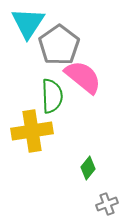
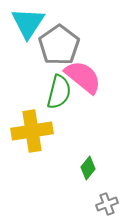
green semicircle: moved 7 px right, 4 px up; rotated 16 degrees clockwise
